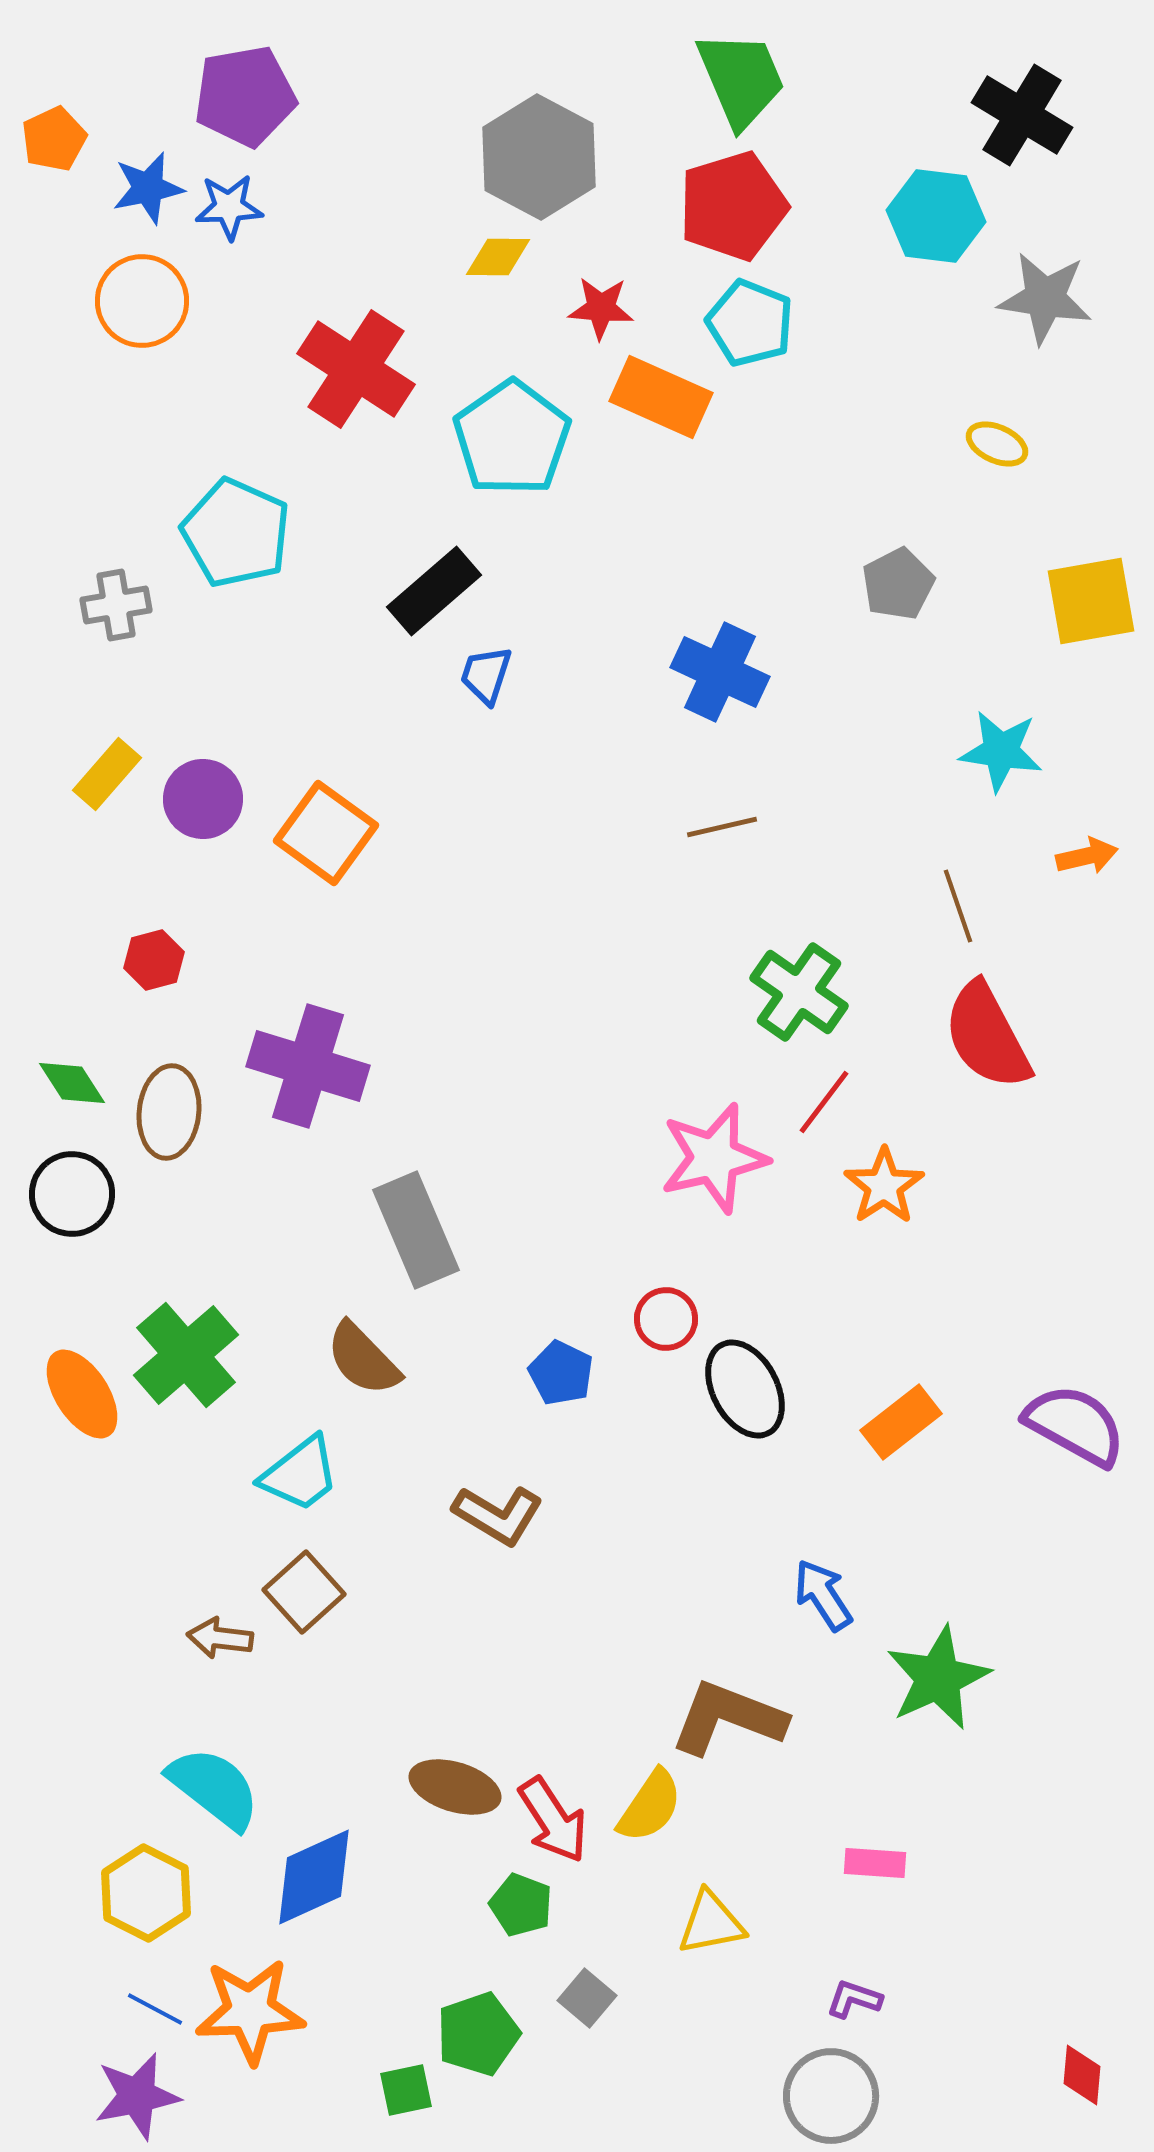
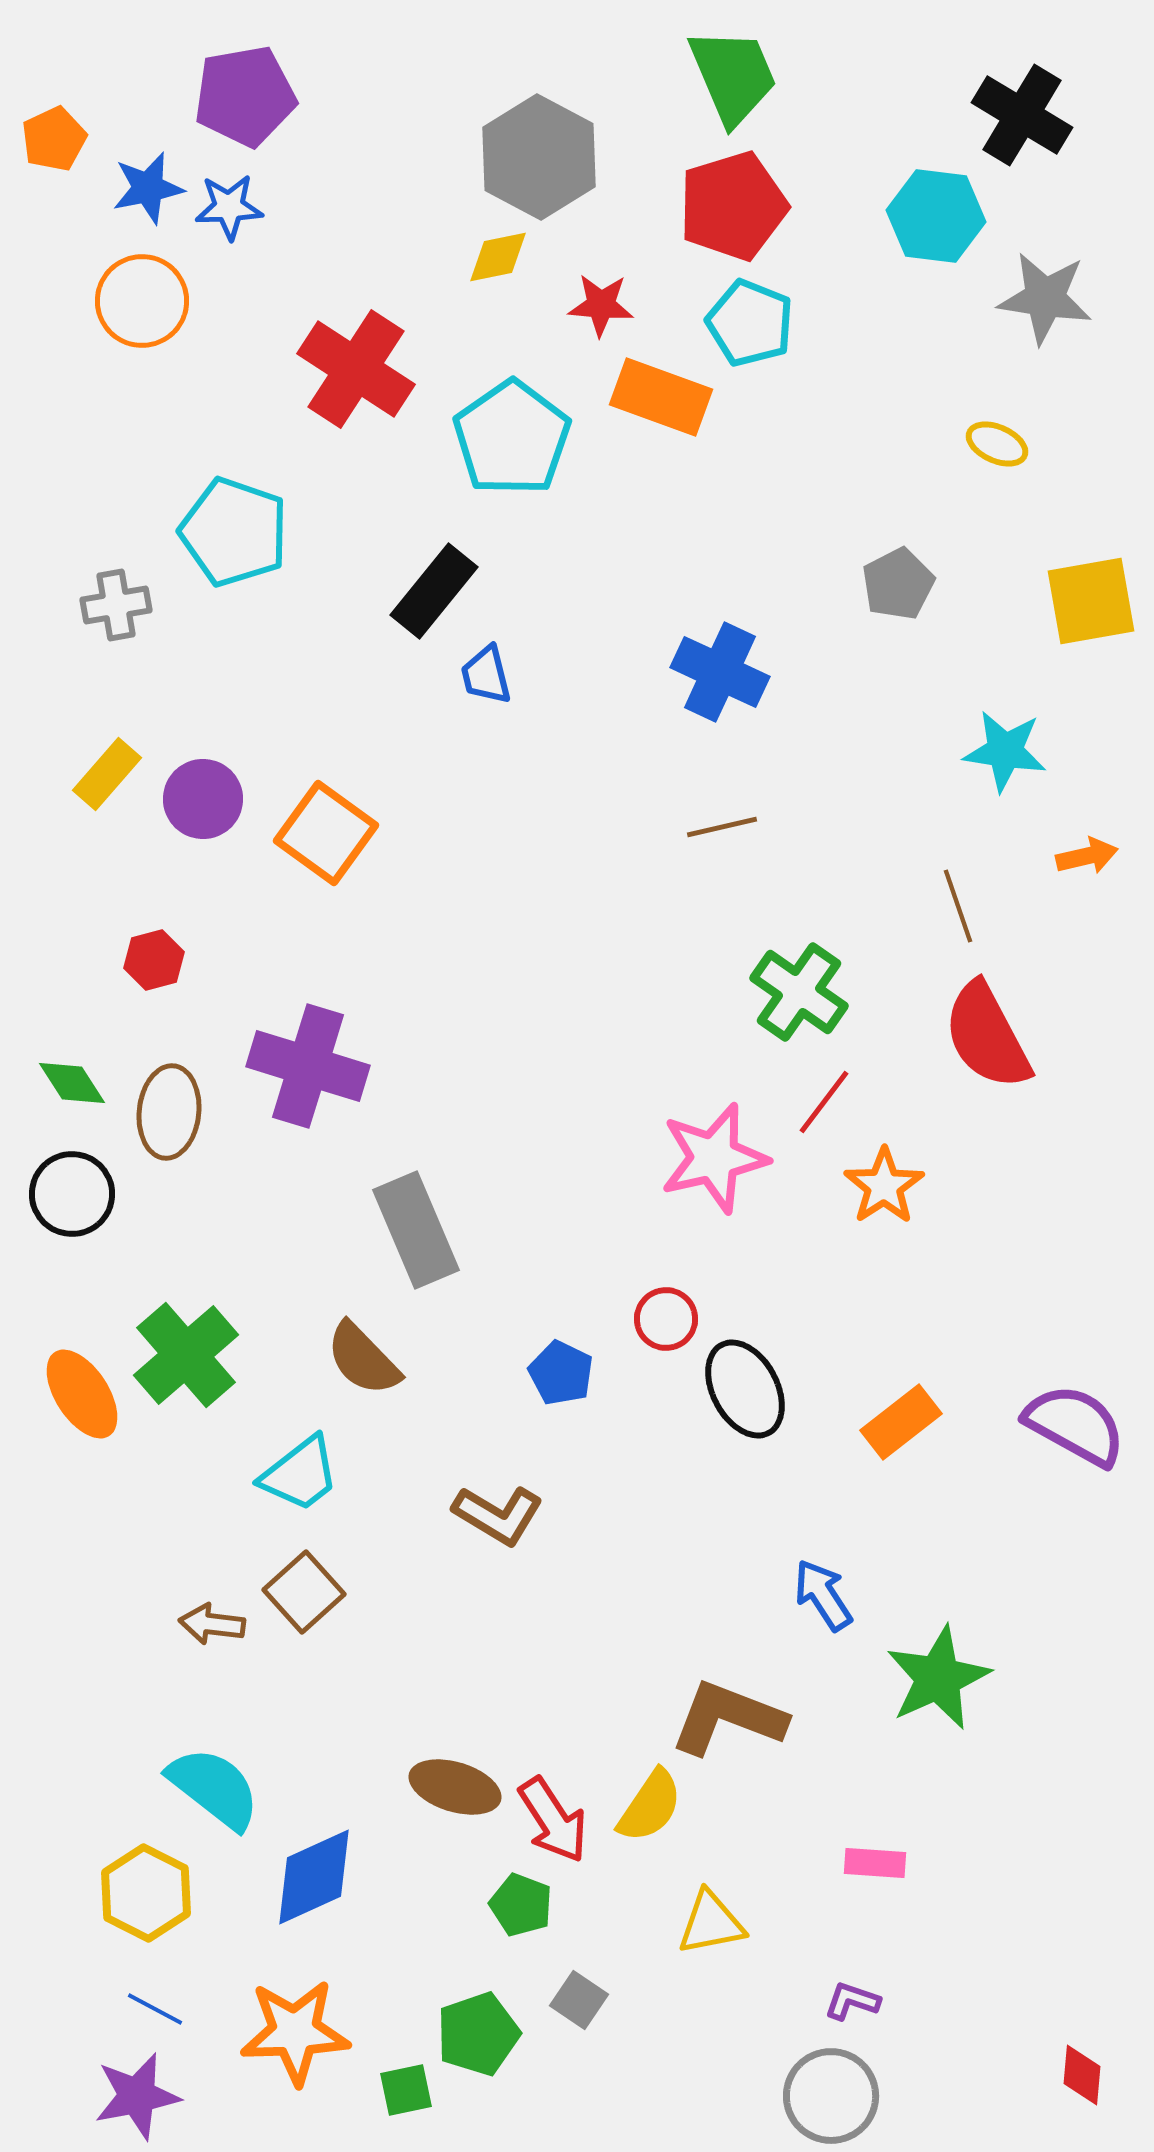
green trapezoid at (741, 79): moved 8 px left, 3 px up
yellow diamond at (498, 257): rotated 12 degrees counterclockwise
red star at (601, 308): moved 3 px up
orange rectangle at (661, 397): rotated 4 degrees counterclockwise
cyan pentagon at (236, 533): moved 2 px left, 1 px up; rotated 5 degrees counterclockwise
black rectangle at (434, 591): rotated 10 degrees counterclockwise
blue trapezoid at (486, 675): rotated 32 degrees counterclockwise
cyan star at (1001, 751): moved 4 px right
brown arrow at (220, 1638): moved 8 px left, 14 px up
gray square at (587, 1998): moved 8 px left, 2 px down; rotated 6 degrees counterclockwise
purple L-shape at (854, 1999): moved 2 px left, 2 px down
orange star at (250, 2011): moved 45 px right, 21 px down
